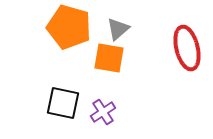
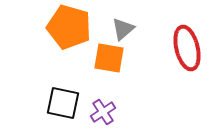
gray triangle: moved 5 px right
